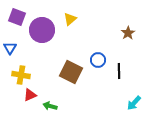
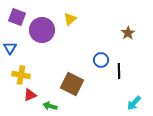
blue circle: moved 3 px right
brown square: moved 1 px right, 12 px down
